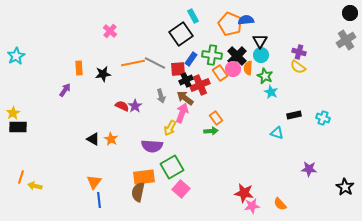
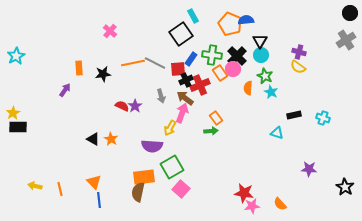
orange semicircle at (248, 68): moved 20 px down
orange line at (21, 177): moved 39 px right, 12 px down; rotated 32 degrees counterclockwise
orange triangle at (94, 182): rotated 21 degrees counterclockwise
